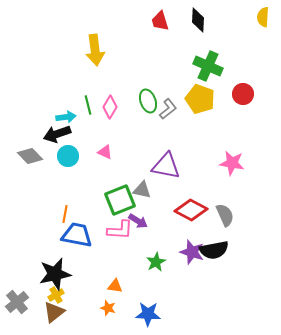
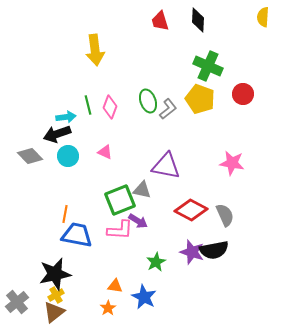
pink diamond: rotated 10 degrees counterclockwise
orange star: rotated 21 degrees clockwise
blue star: moved 4 px left, 17 px up; rotated 25 degrees clockwise
